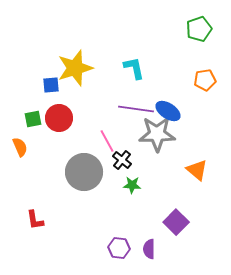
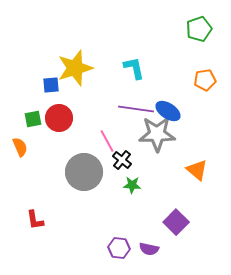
purple semicircle: rotated 78 degrees counterclockwise
